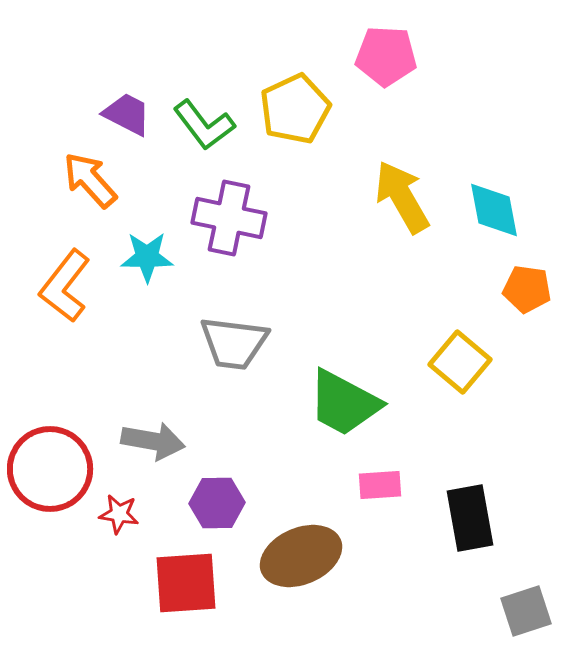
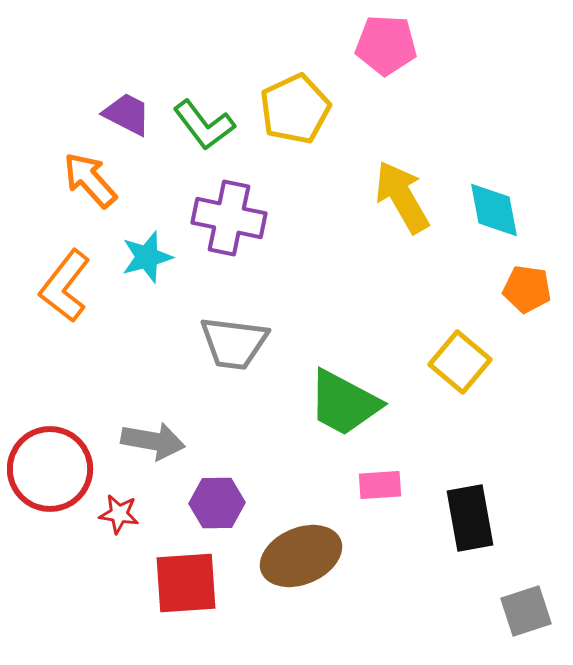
pink pentagon: moved 11 px up
cyan star: rotated 16 degrees counterclockwise
